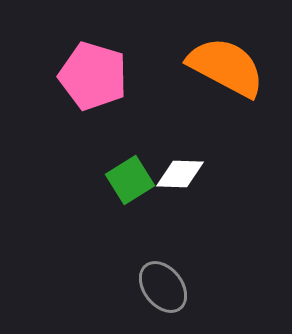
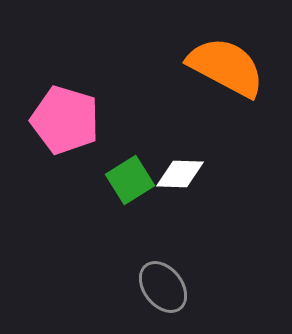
pink pentagon: moved 28 px left, 44 px down
